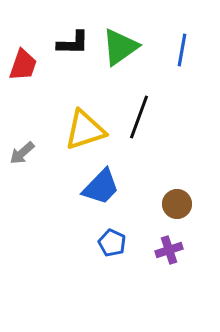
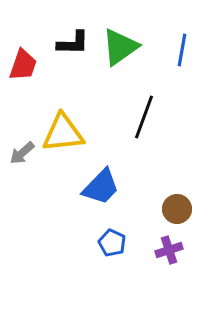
black line: moved 5 px right
yellow triangle: moved 22 px left, 3 px down; rotated 12 degrees clockwise
brown circle: moved 5 px down
